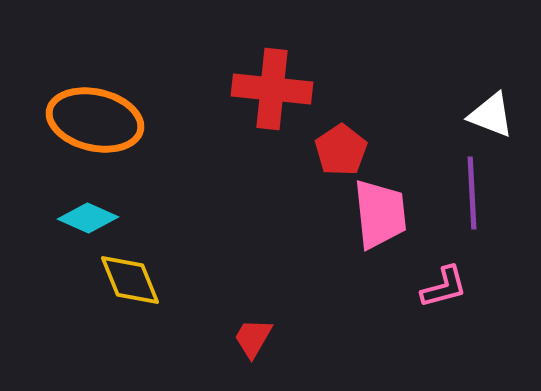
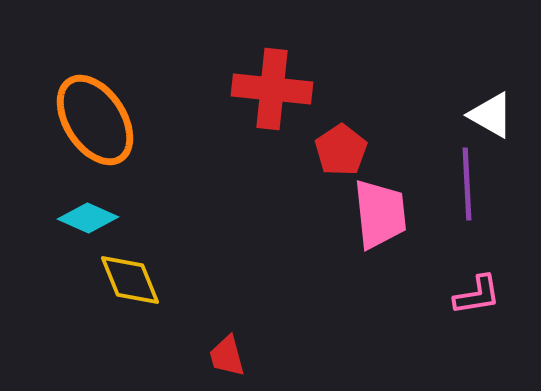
white triangle: rotated 9 degrees clockwise
orange ellipse: rotated 44 degrees clockwise
purple line: moved 5 px left, 9 px up
pink L-shape: moved 33 px right, 8 px down; rotated 6 degrees clockwise
red trapezoid: moved 26 px left, 18 px down; rotated 45 degrees counterclockwise
